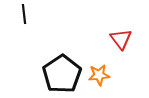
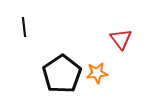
black line: moved 13 px down
orange star: moved 2 px left, 2 px up
